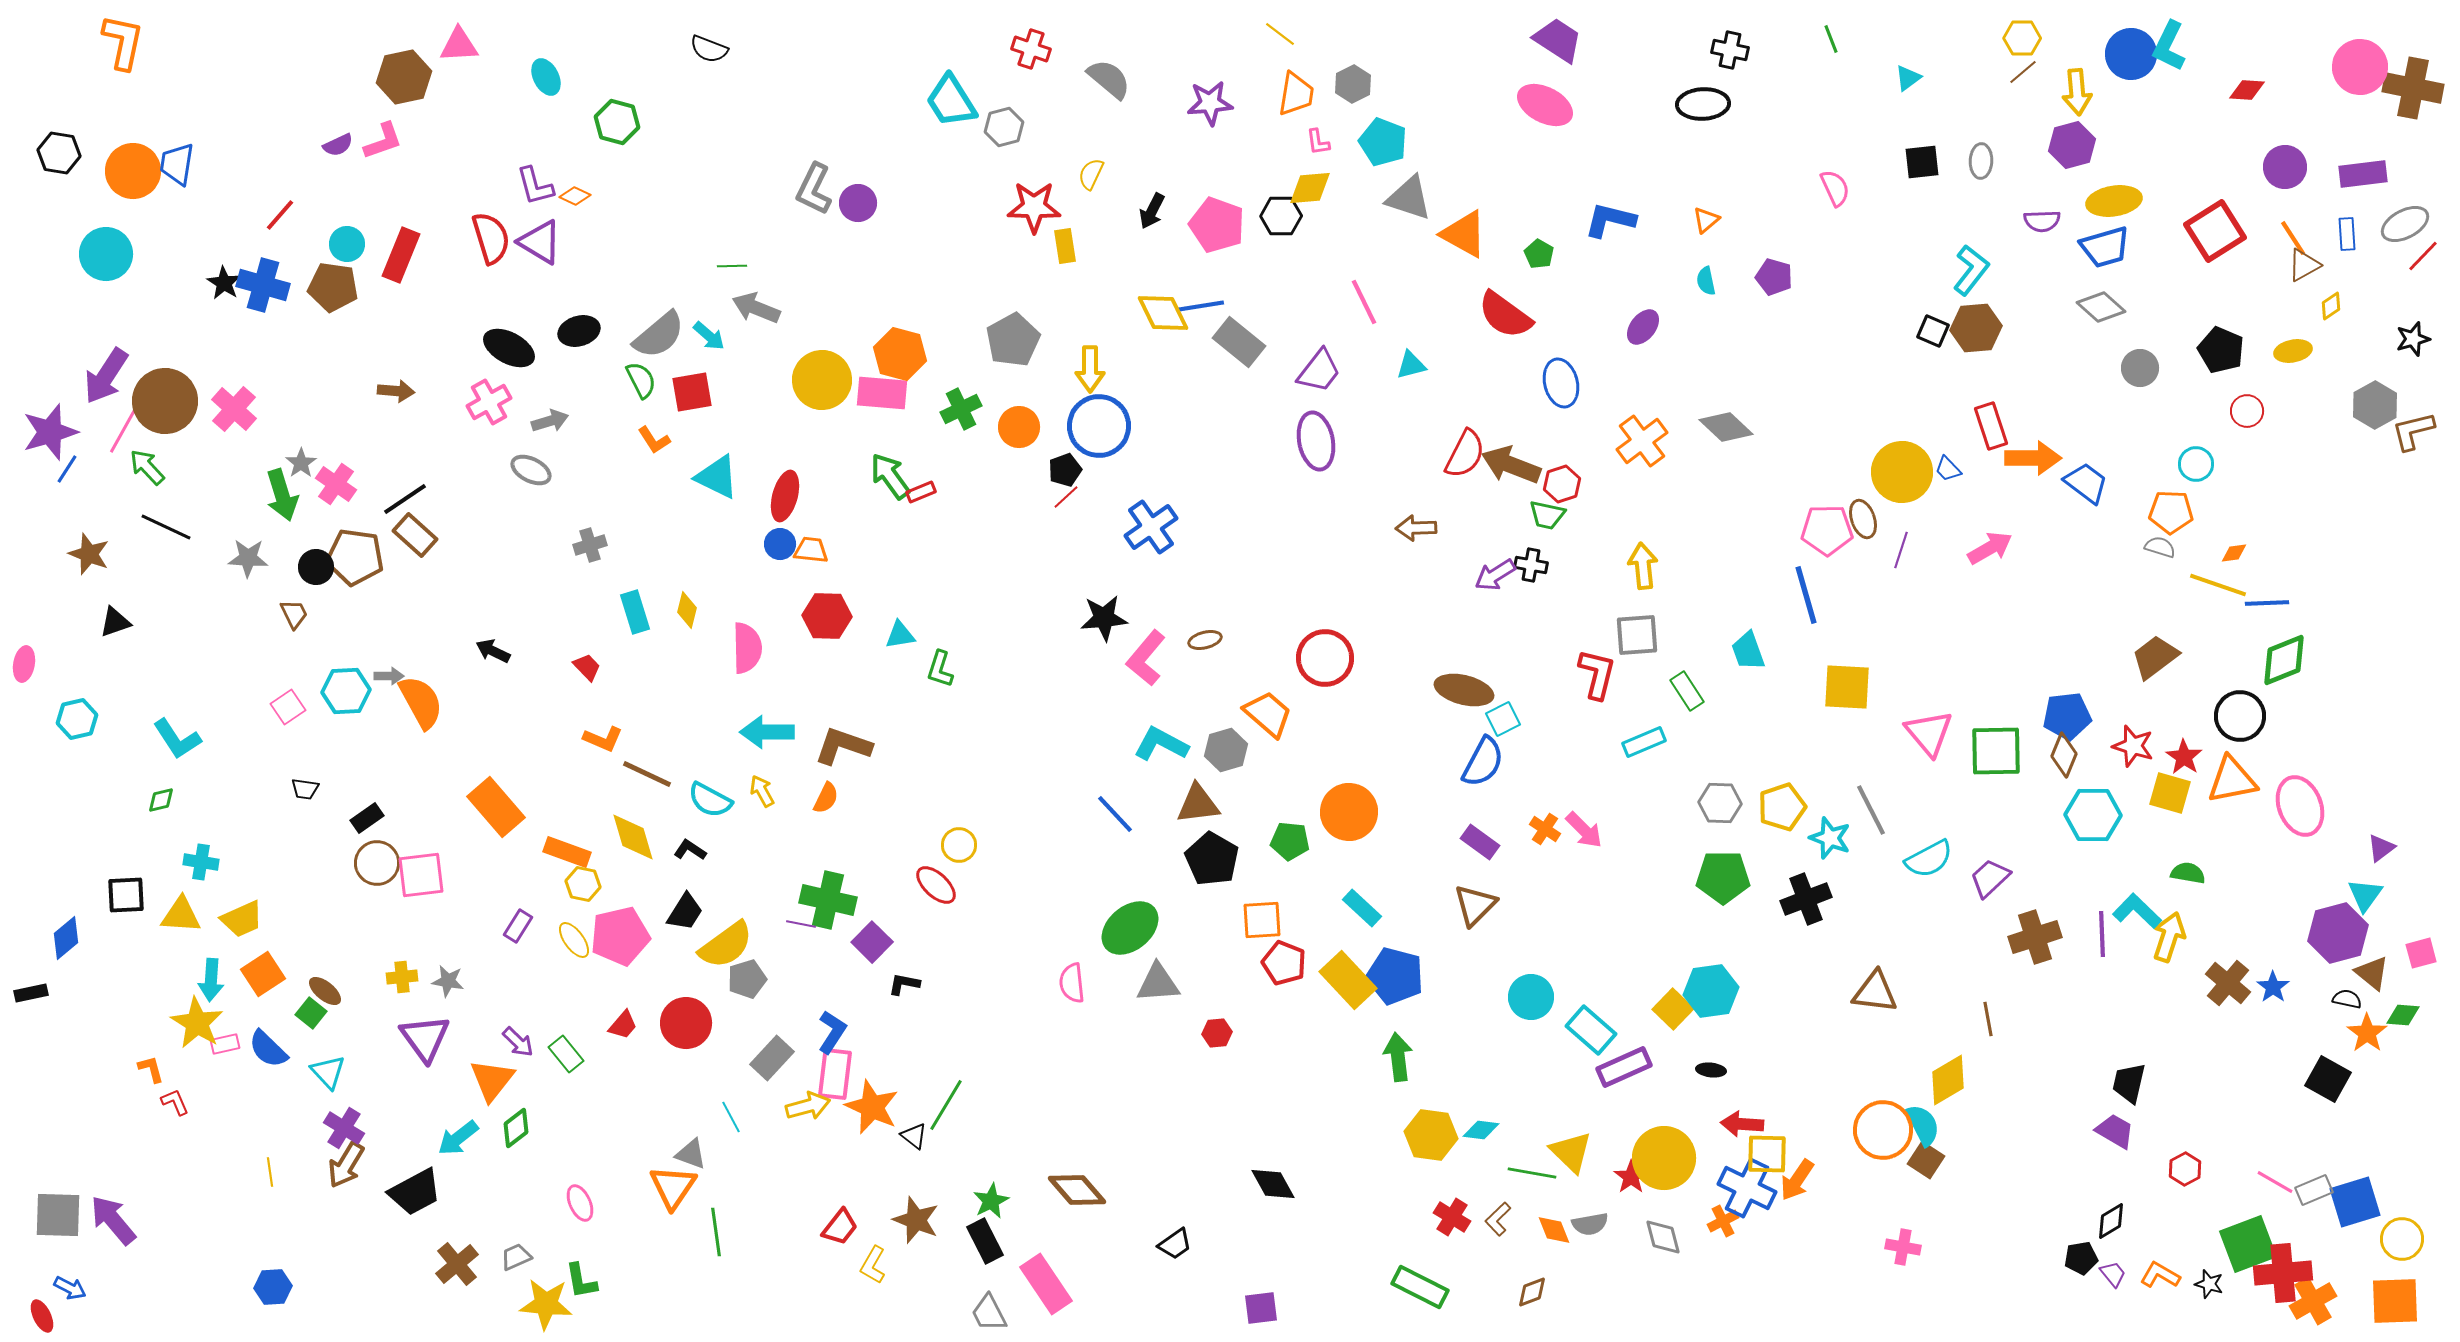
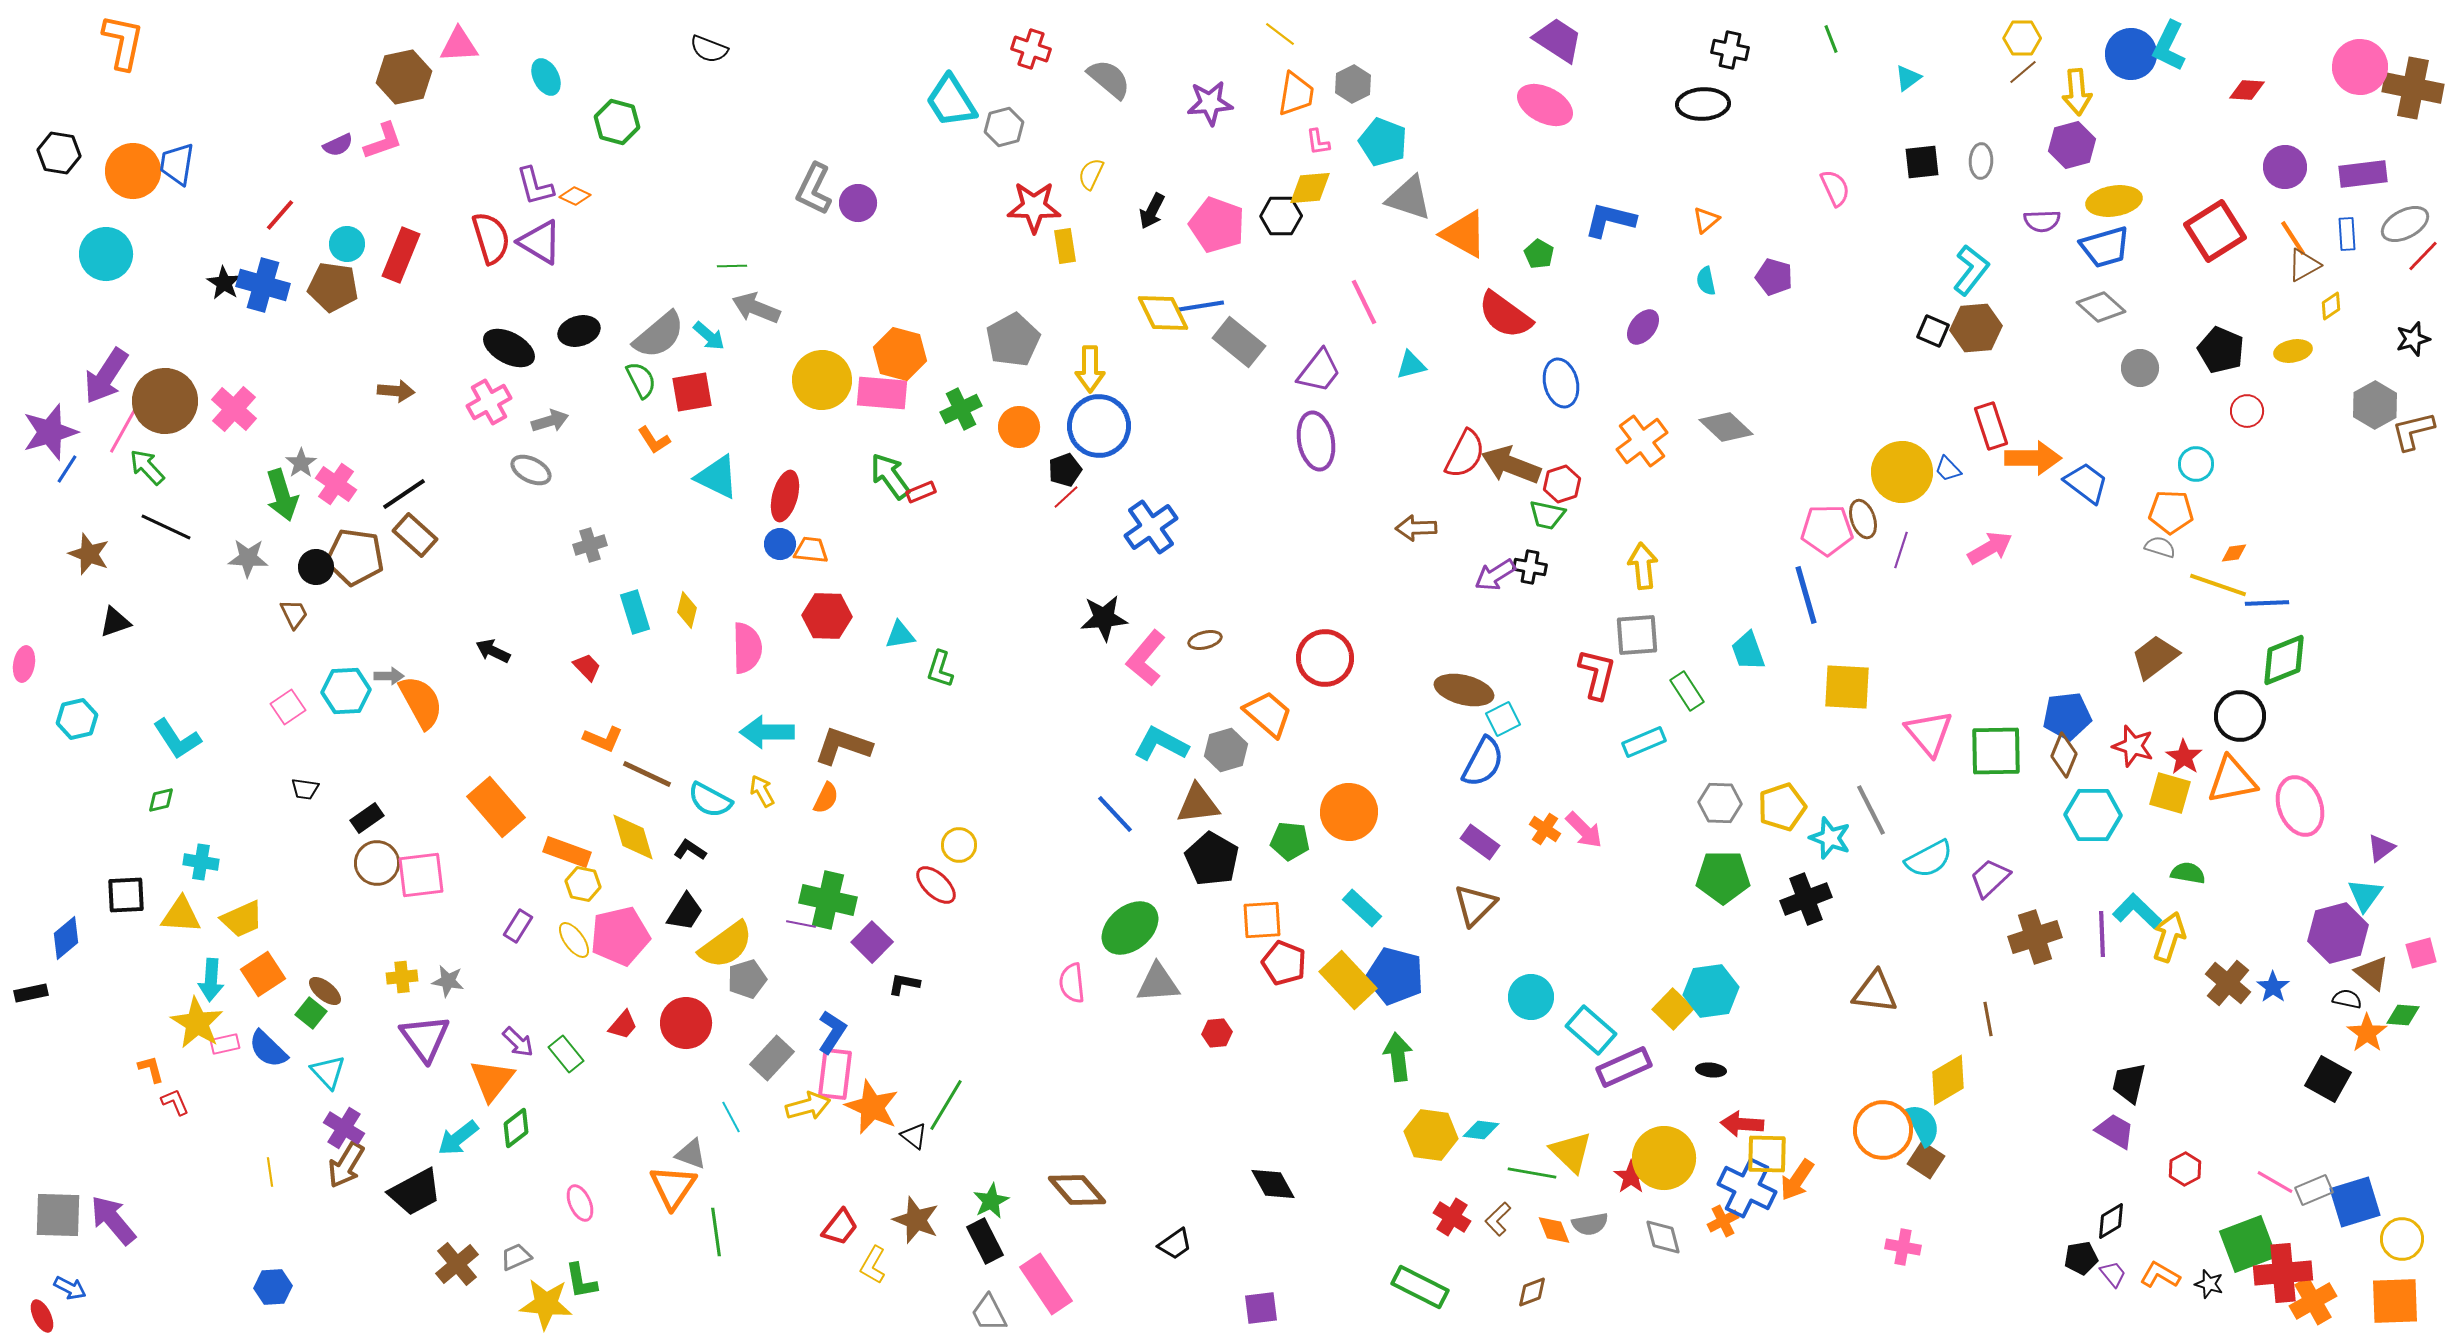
black line at (405, 499): moved 1 px left, 5 px up
black cross at (1531, 565): moved 1 px left, 2 px down
